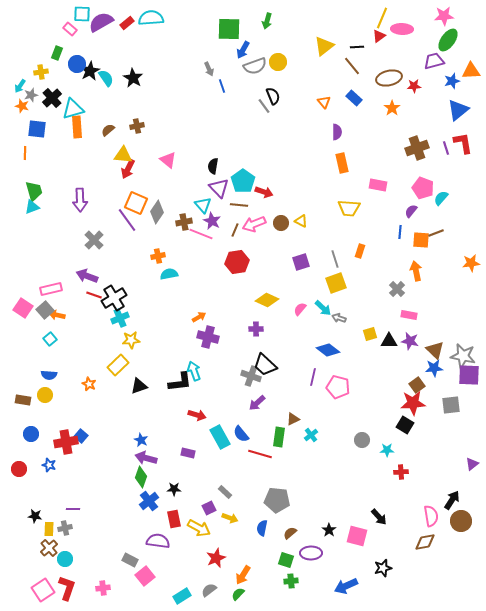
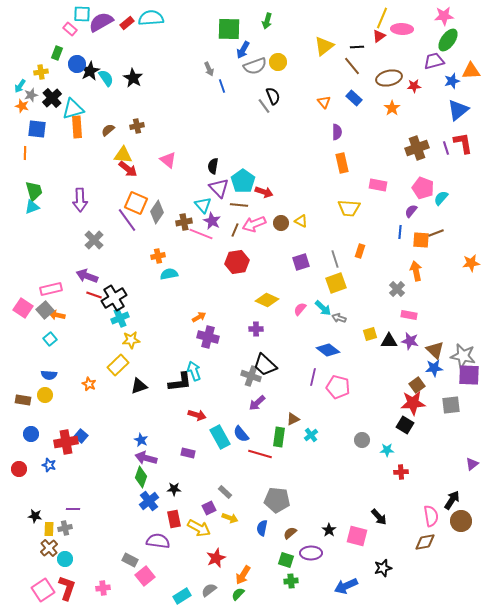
red arrow at (128, 169): rotated 78 degrees counterclockwise
